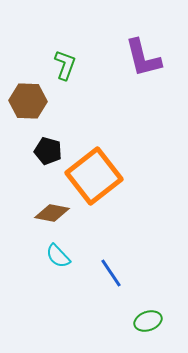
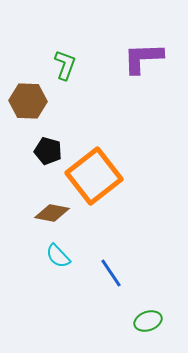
purple L-shape: rotated 102 degrees clockwise
